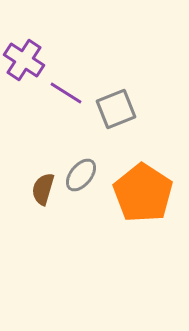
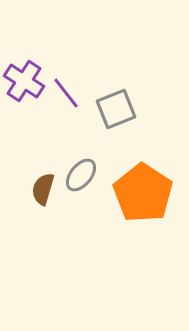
purple cross: moved 21 px down
purple line: rotated 20 degrees clockwise
